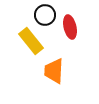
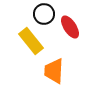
black circle: moved 1 px left, 1 px up
red ellipse: rotated 20 degrees counterclockwise
